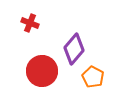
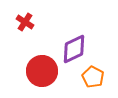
red cross: moved 5 px left, 1 px up; rotated 12 degrees clockwise
purple diamond: rotated 24 degrees clockwise
